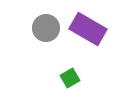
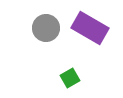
purple rectangle: moved 2 px right, 1 px up
